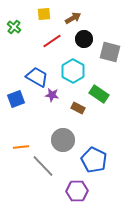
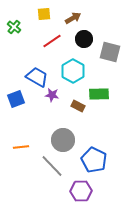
green rectangle: rotated 36 degrees counterclockwise
brown rectangle: moved 2 px up
gray line: moved 9 px right
purple hexagon: moved 4 px right
